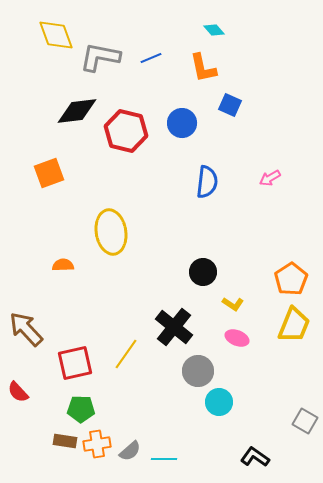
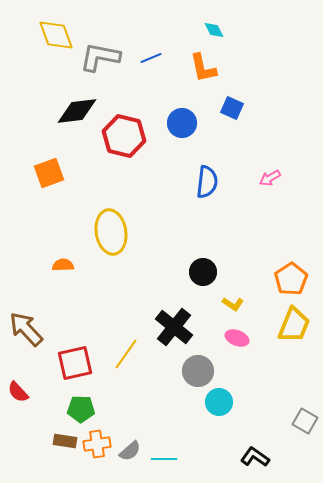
cyan diamond: rotated 15 degrees clockwise
blue square: moved 2 px right, 3 px down
red hexagon: moved 2 px left, 5 px down
